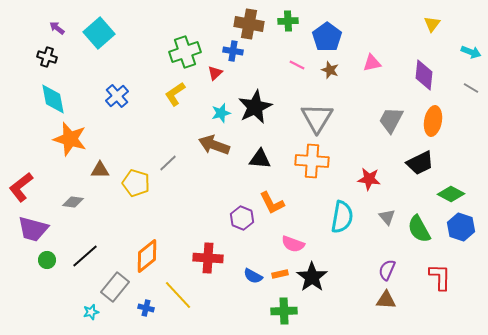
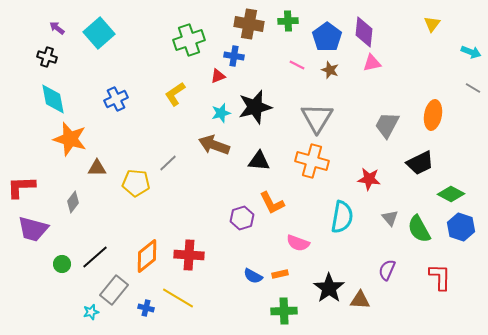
blue cross at (233, 51): moved 1 px right, 5 px down
green cross at (185, 52): moved 4 px right, 12 px up
red triangle at (215, 73): moved 3 px right, 3 px down; rotated 21 degrees clockwise
purple diamond at (424, 75): moved 60 px left, 43 px up
gray line at (471, 88): moved 2 px right
blue cross at (117, 96): moved 1 px left, 3 px down; rotated 15 degrees clockwise
black star at (255, 107): rotated 12 degrees clockwise
gray trapezoid at (391, 120): moved 4 px left, 5 px down
orange ellipse at (433, 121): moved 6 px up
black triangle at (260, 159): moved 1 px left, 2 px down
orange cross at (312, 161): rotated 12 degrees clockwise
brown triangle at (100, 170): moved 3 px left, 2 px up
yellow pentagon at (136, 183): rotated 12 degrees counterclockwise
red L-shape at (21, 187): rotated 36 degrees clockwise
gray diamond at (73, 202): rotated 60 degrees counterclockwise
gray triangle at (387, 217): moved 3 px right, 1 px down
purple hexagon at (242, 218): rotated 20 degrees clockwise
pink semicircle at (293, 244): moved 5 px right, 1 px up
black line at (85, 256): moved 10 px right, 1 px down
red cross at (208, 258): moved 19 px left, 3 px up
green circle at (47, 260): moved 15 px right, 4 px down
black star at (312, 277): moved 17 px right, 11 px down
gray rectangle at (115, 287): moved 1 px left, 3 px down
yellow line at (178, 295): moved 3 px down; rotated 16 degrees counterclockwise
brown triangle at (386, 300): moved 26 px left
